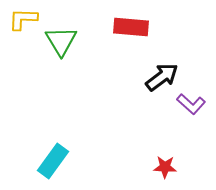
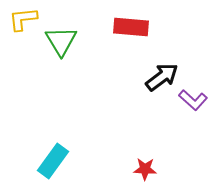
yellow L-shape: rotated 8 degrees counterclockwise
purple L-shape: moved 2 px right, 4 px up
red star: moved 20 px left, 2 px down
